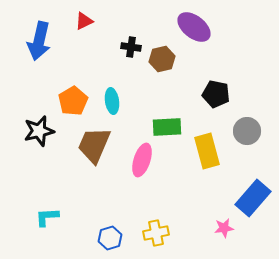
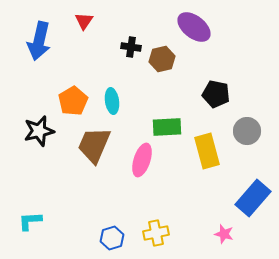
red triangle: rotated 30 degrees counterclockwise
cyan L-shape: moved 17 px left, 4 px down
pink star: moved 6 px down; rotated 24 degrees clockwise
blue hexagon: moved 2 px right
